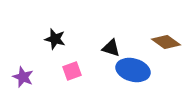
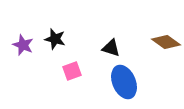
blue ellipse: moved 9 px left, 12 px down; rotated 52 degrees clockwise
purple star: moved 32 px up
